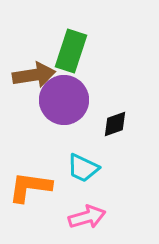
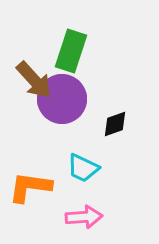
brown arrow: moved 5 px down; rotated 57 degrees clockwise
purple circle: moved 2 px left, 1 px up
pink arrow: moved 3 px left; rotated 12 degrees clockwise
